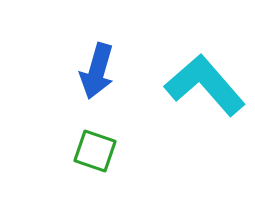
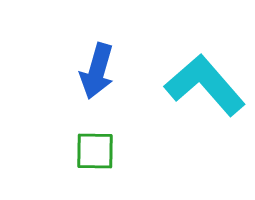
green square: rotated 18 degrees counterclockwise
